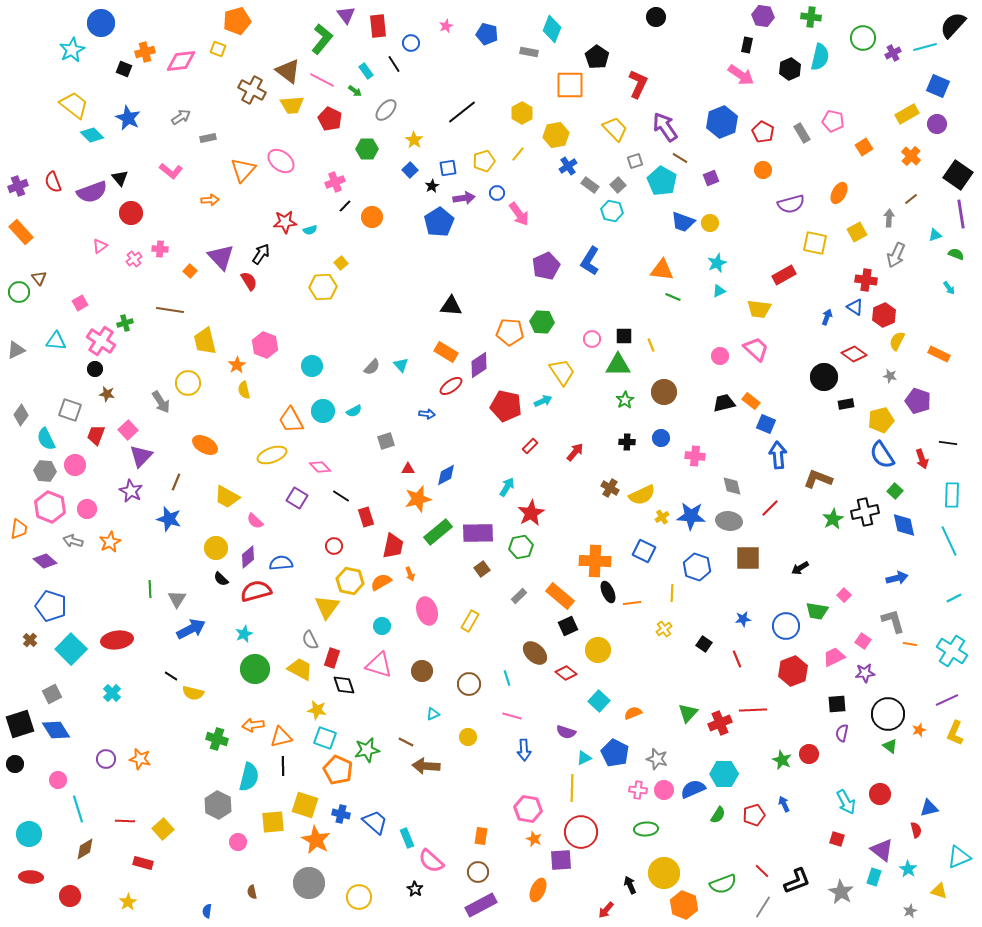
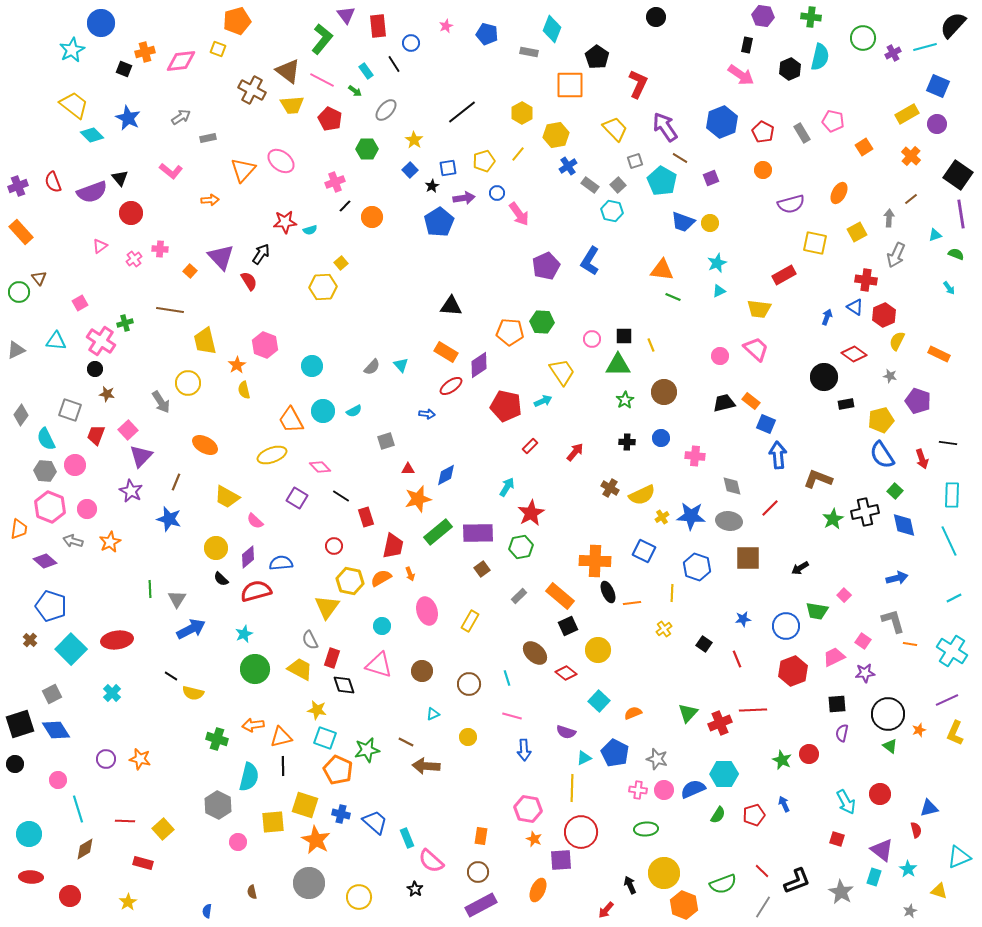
orange semicircle at (381, 582): moved 4 px up
